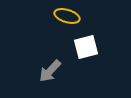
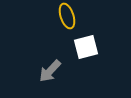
yellow ellipse: rotated 55 degrees clockwise
